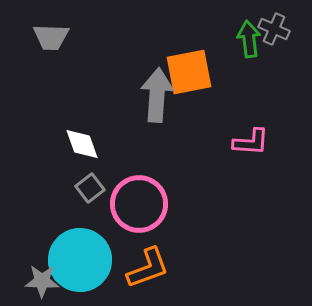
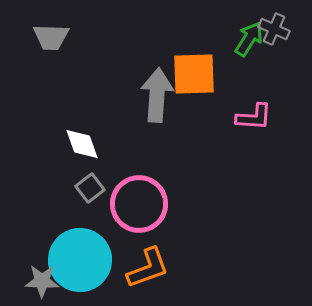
green arrow: rotated 39 degrees clockwise
orange square: moved 5 px right, 2 px down; rotated 9 degrees clockwise
pink L-shape: moved 3 px right, 25 px up
